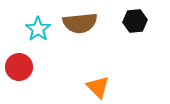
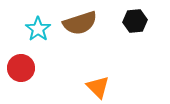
brown semicircle: rotated 12 degrees counterclockwise
red circle: moved 2 px right, 1 px down
